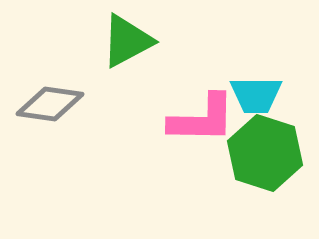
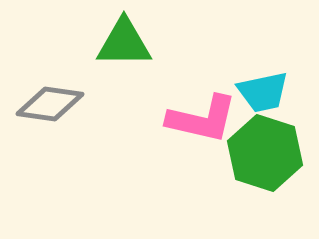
green triangle: moved 3 px left, 2 px down; rotated 28 degrees clockwise
cyan trapezoid: moved 7 px right, 3 px up; rotated 12 degrees counterclockwise
pink L-shape: rotated 12 degrees clockwise
